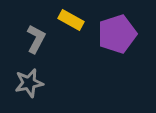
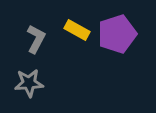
yellow rectangle: moved 6 px right, 10 px down
gray star: rotated 8 degrees clockwise
